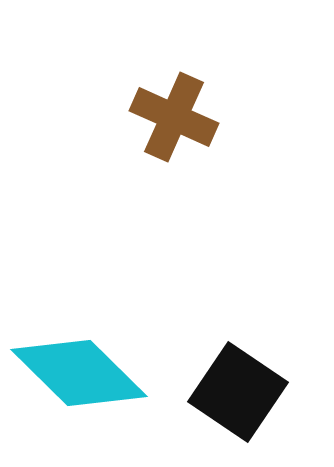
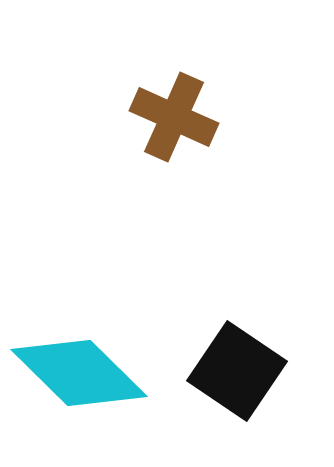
black square: moved 1 px left, 21 px up
